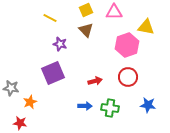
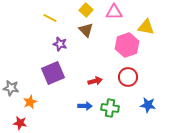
yellow square: rotated 24 degrees counterclockwise
